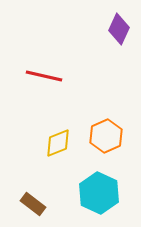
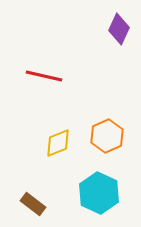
orange hexagon: moved 1 px right
